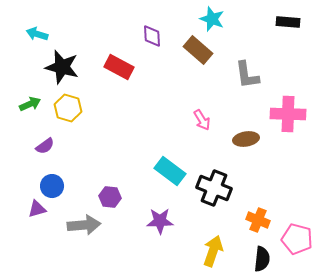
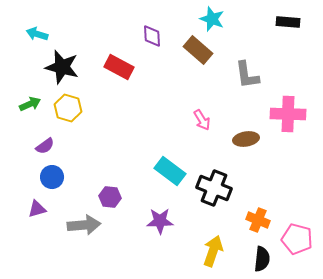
blue circle: moved 9 px up
